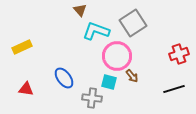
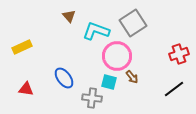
brown triangle: moved 11 px left, 6 px down
brown arrow: moved 1 px down
black line: rotated 20 degrees counterclockwise
